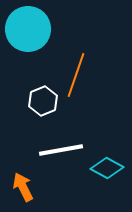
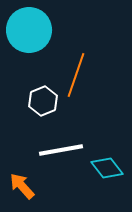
cyan circle: moved 1 px right, 1 px down
cyan diamond: rotated 24 degrees clockwise
orange arrow: moved 1 px left, 1 px up; rotated 16 degrees counterclockwise
